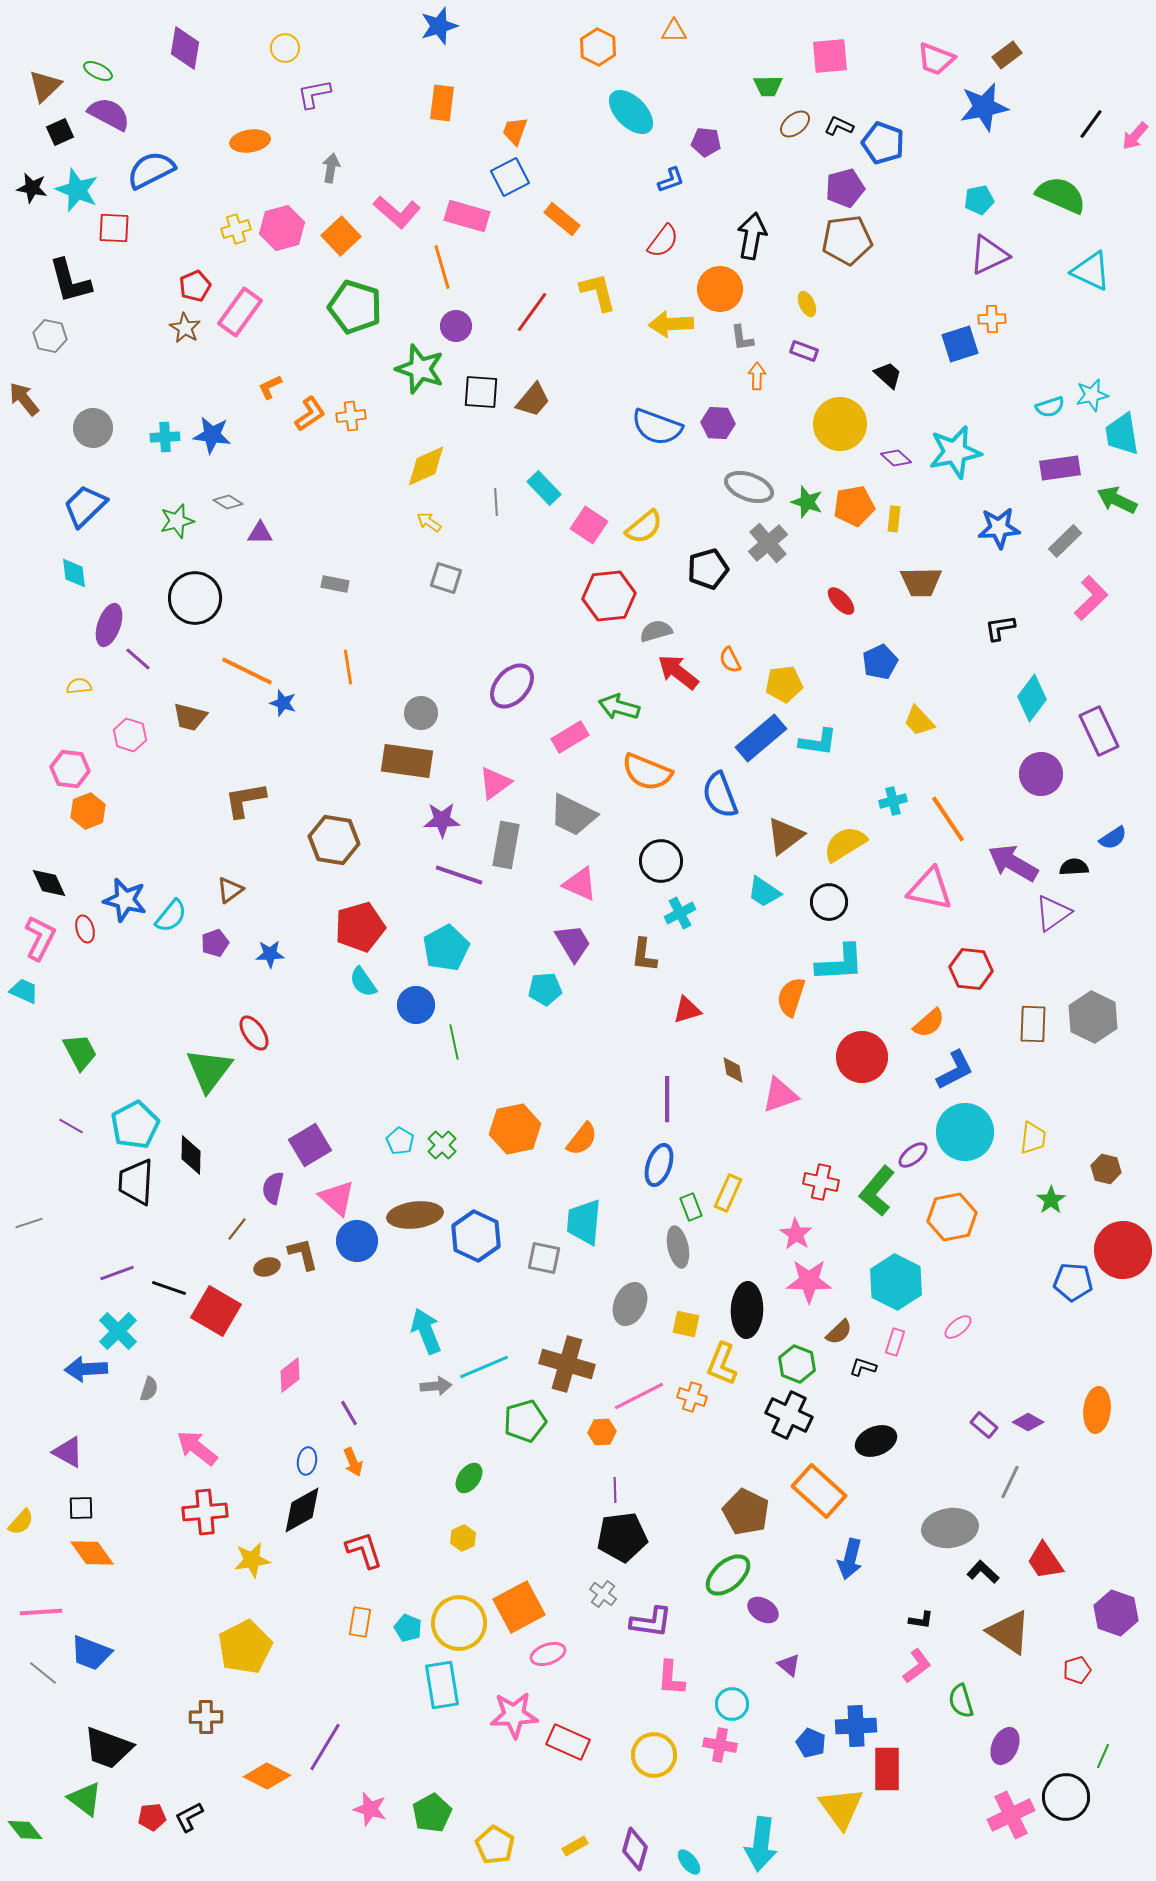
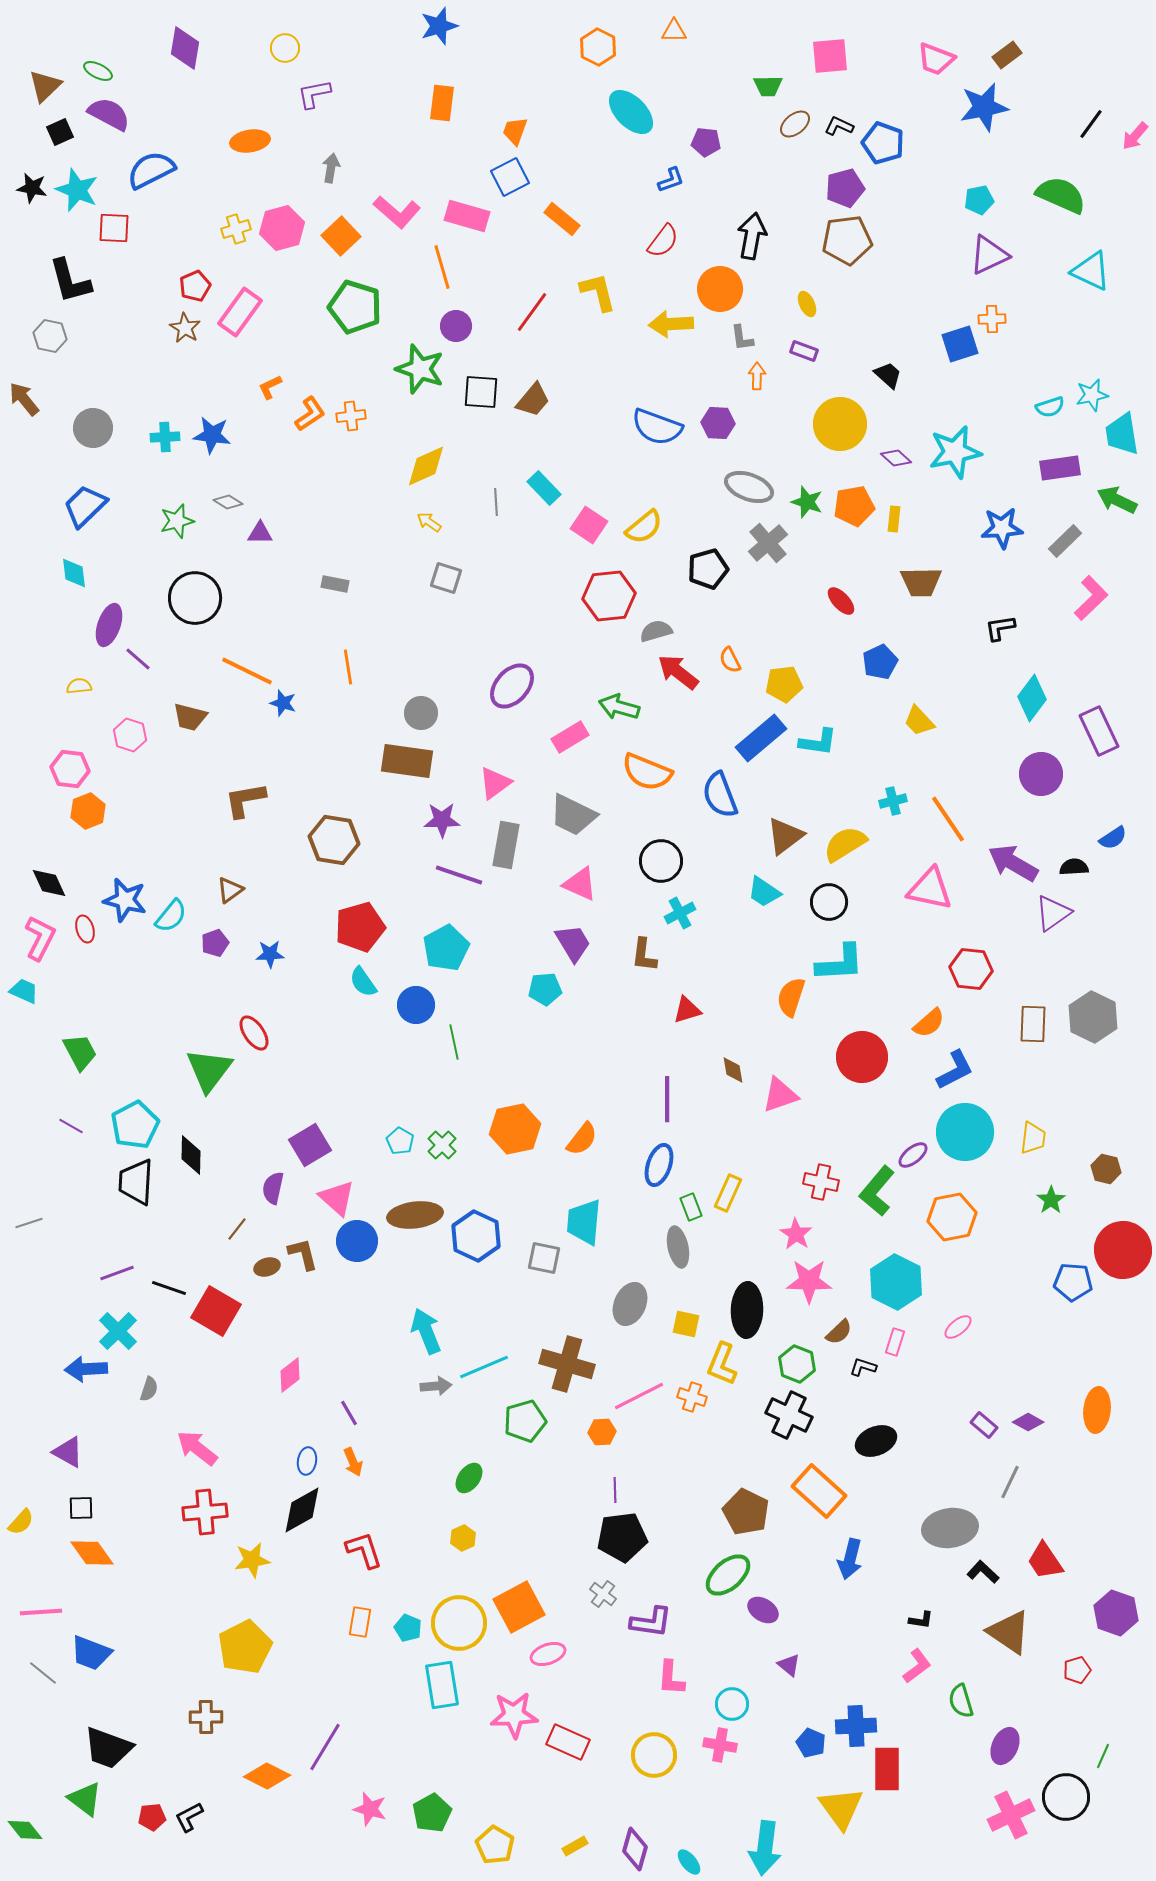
blue star at (999, 528): moved 3 px right
cyan arrow at (761, 1844): moved 4 px right, 4 px down
